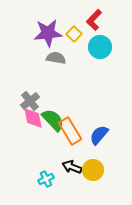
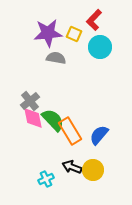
yellow square: rotated 21 degrees counterclockwise
